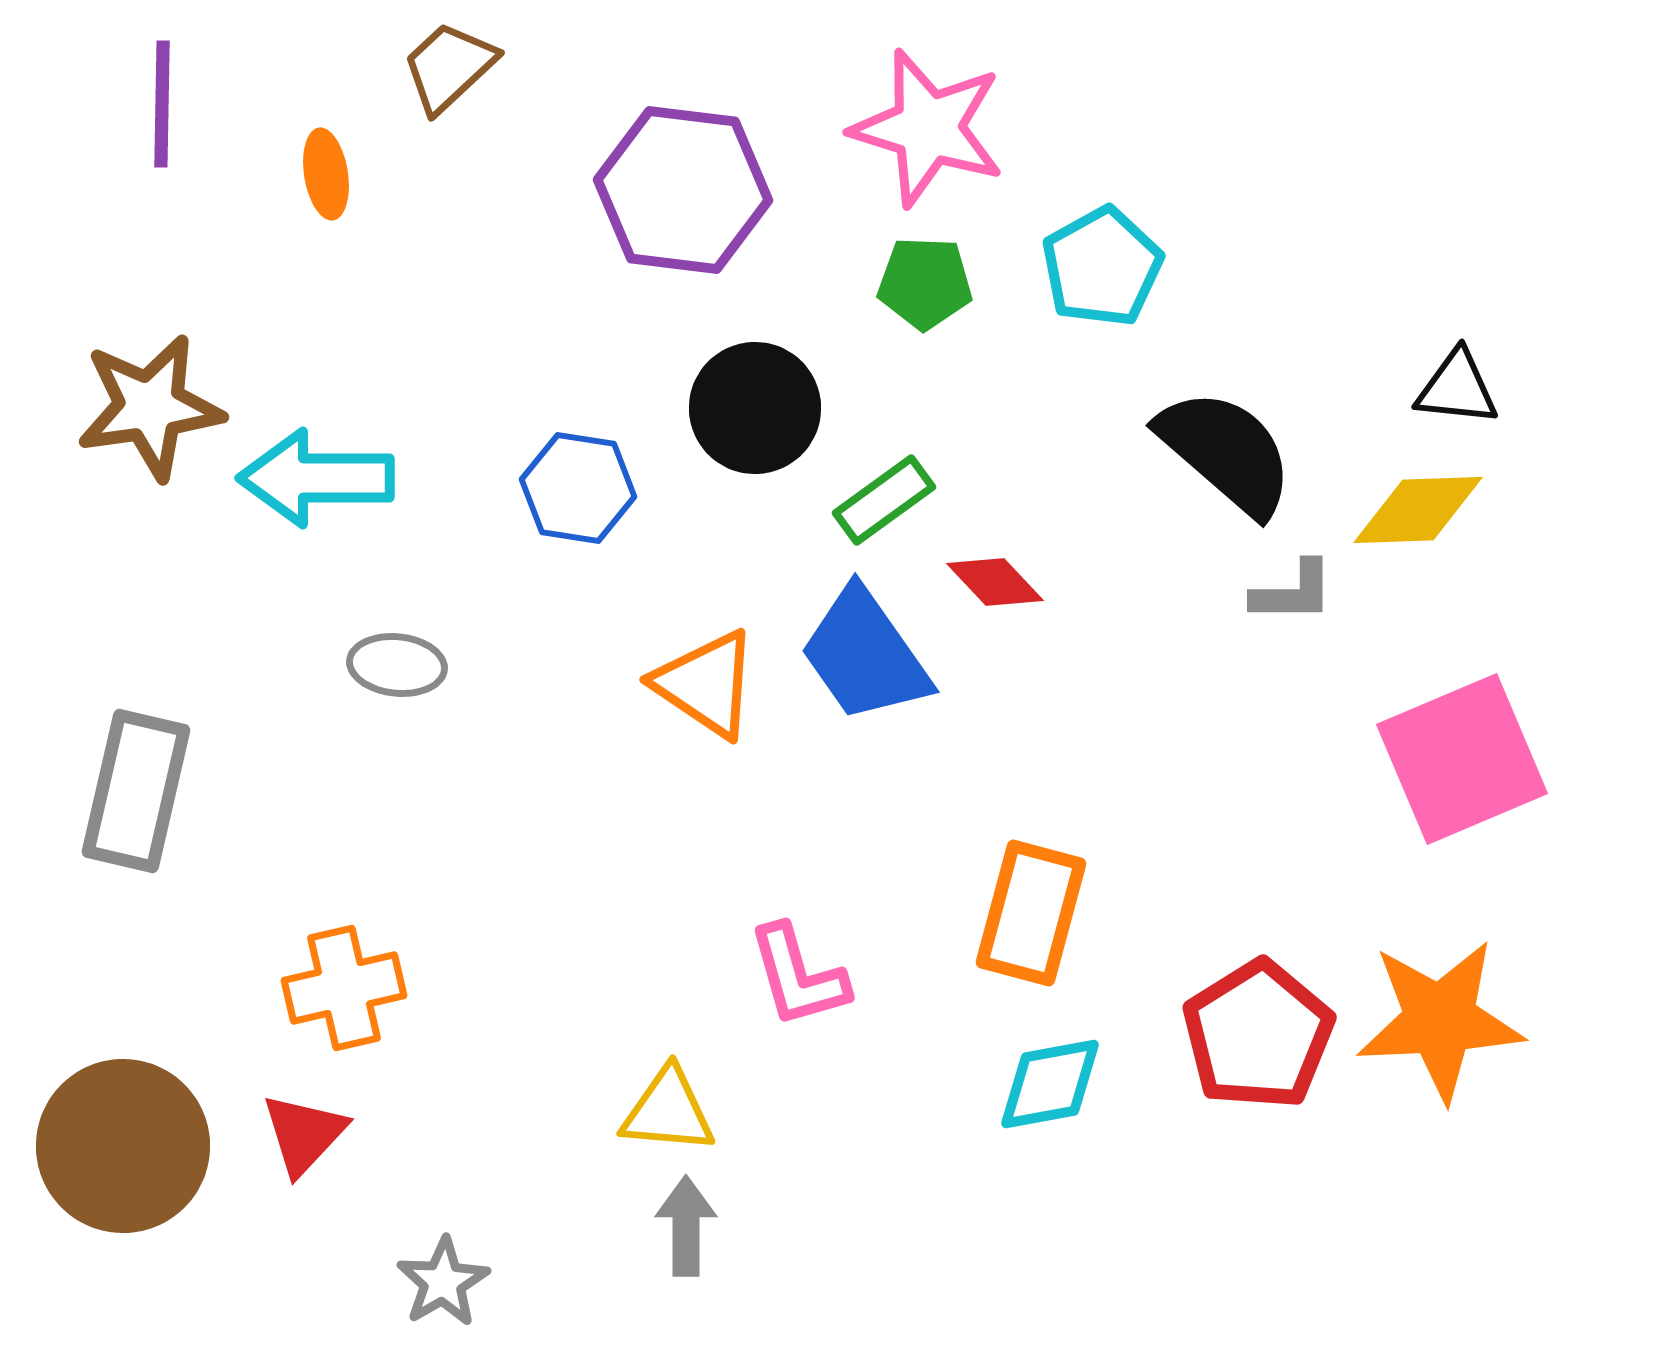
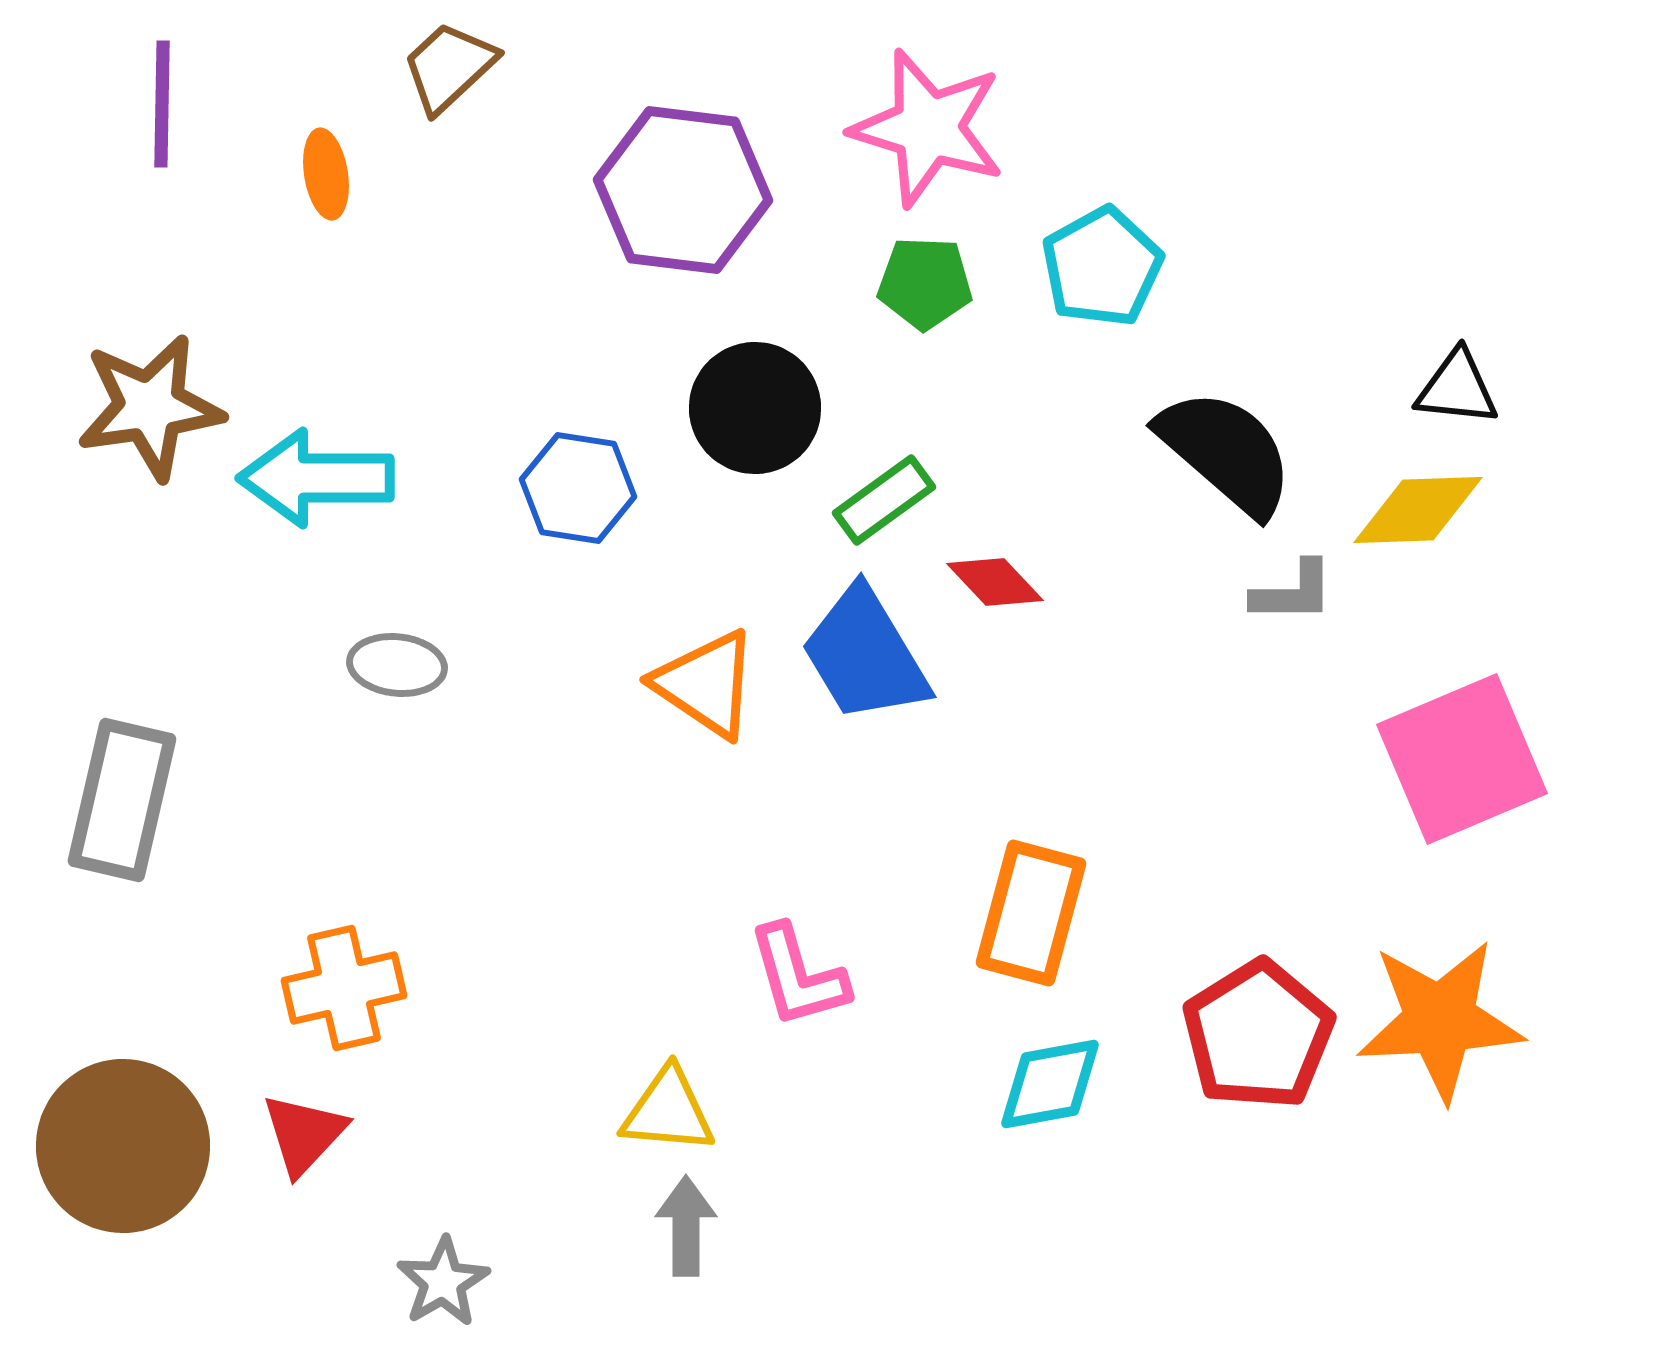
blue trapezoid: rotated 4 degrees clockwise
gray rectangle: moved 14 px left, 9 px down
